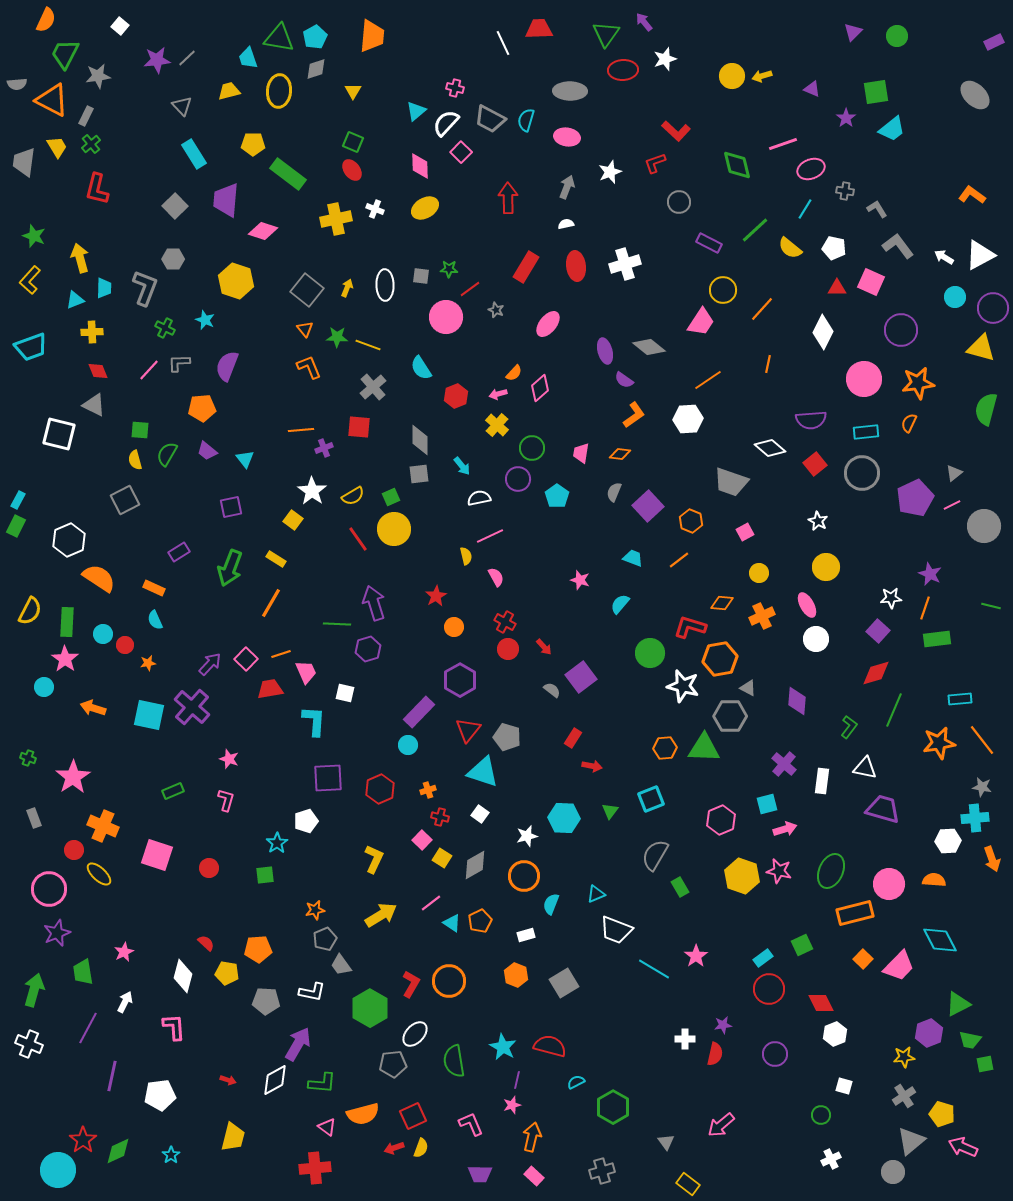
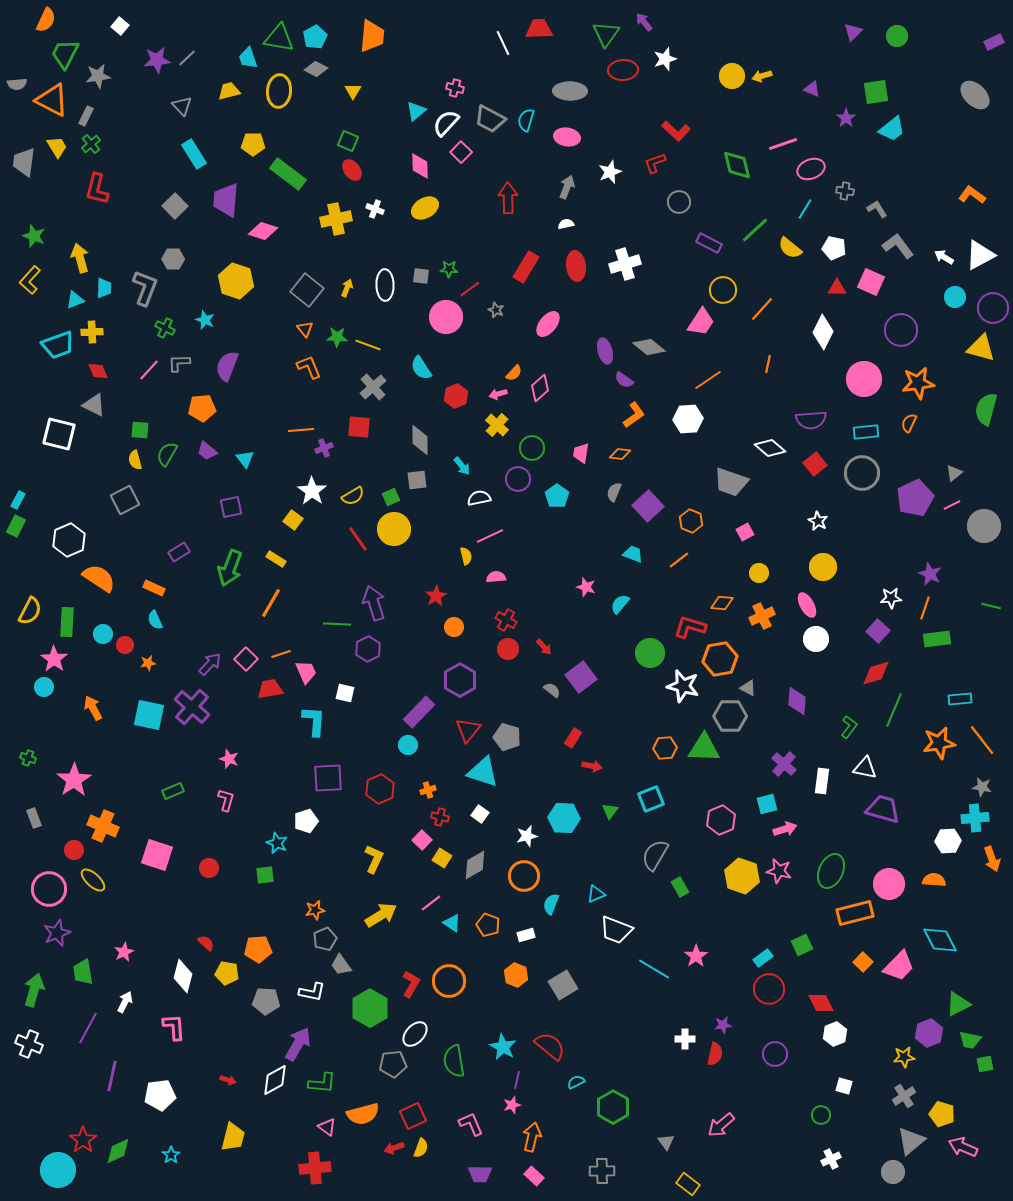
gray diamond at (316, 69): rotated 45 degrees clockwise
green square at (353, 142): moved 5 px left, 1 px up
cyan trapezoid at (31, 347): moved 27 px right, 2 px up
gray square at (419, 474): moved 2 px left, 6 px down
cyan trapezoid at (633, 558): moved 4 px up
yellow circle at (826, 567): moved 3 px left
pink semicircle at (496, 577): rotated 66 degrees counterclockwise
pink star at (580, 580): moved 6 px right, 7 px down
red cross at (505, 622): moved 1 px right, 2 px up
purple hexagon at (368, 649): rotated 10 degrees counterclockwise
pink star at (65, 659): moved 11 px left
orange arrow at (93, 708): rotated 45 degrees clockwise
pink star at (73, 777): moved 1 px right, 3 px down
cyan star at (277, 843): rotated 15 degrees counterclockwise
yellow ellipse at (99, 874): moved 6 px left, 6 px down
orange pentagon at (480, 921): moved 8 px right, 4 px down; rotated 25 degrees counterclockwise
orange square at (863, 959): moved 3 px down
gray square at (564, 983): moved 1 px left, 2 px down
red semicircle at (550, 1046): rotated 24 degrees clockwise
gray cross at (602, 1171): rotated 15 degrees clockwise
